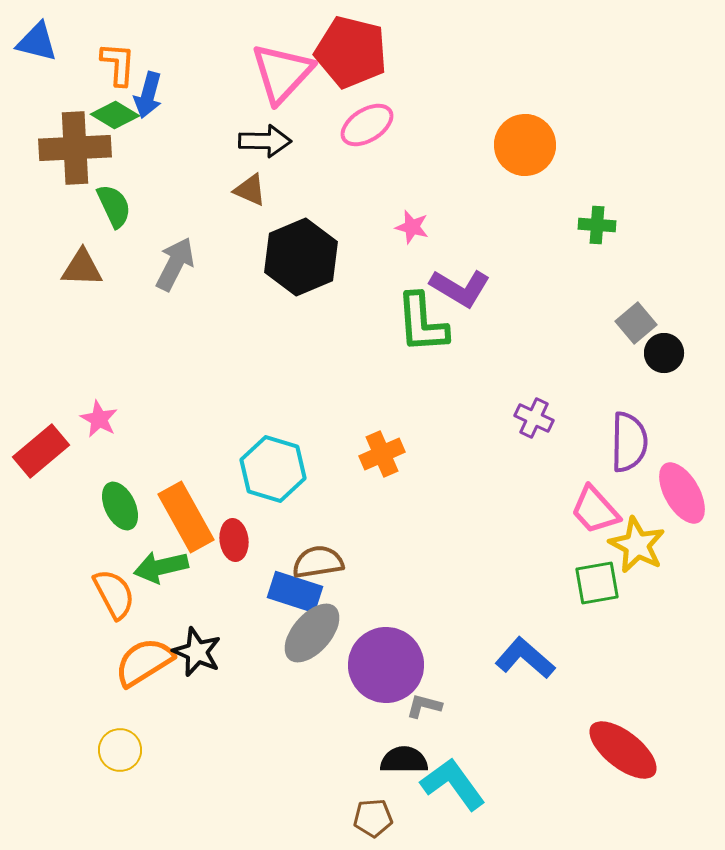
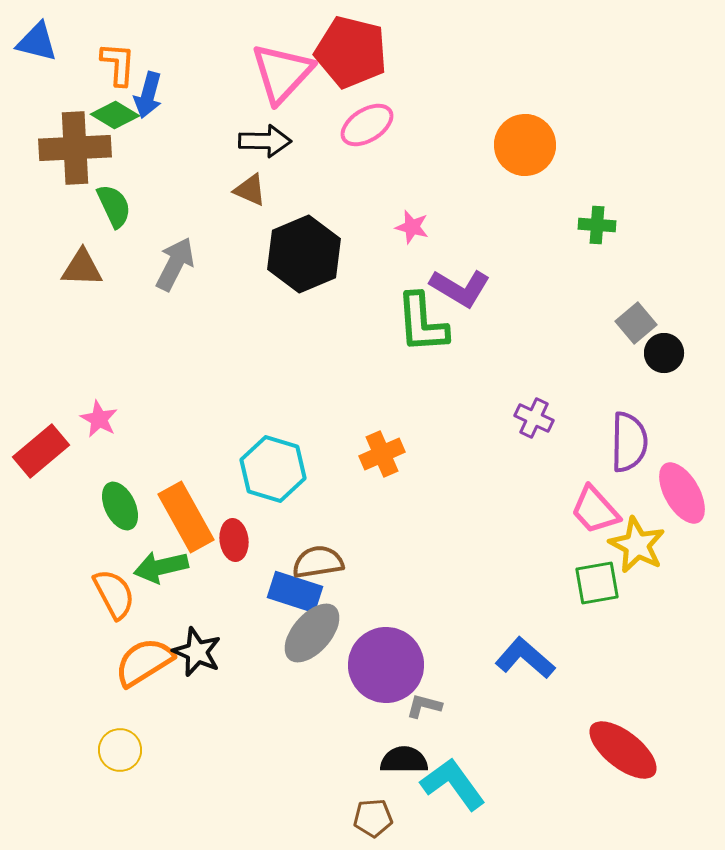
black hexagon at (301, 257): moved 3 px right, 3 px up
